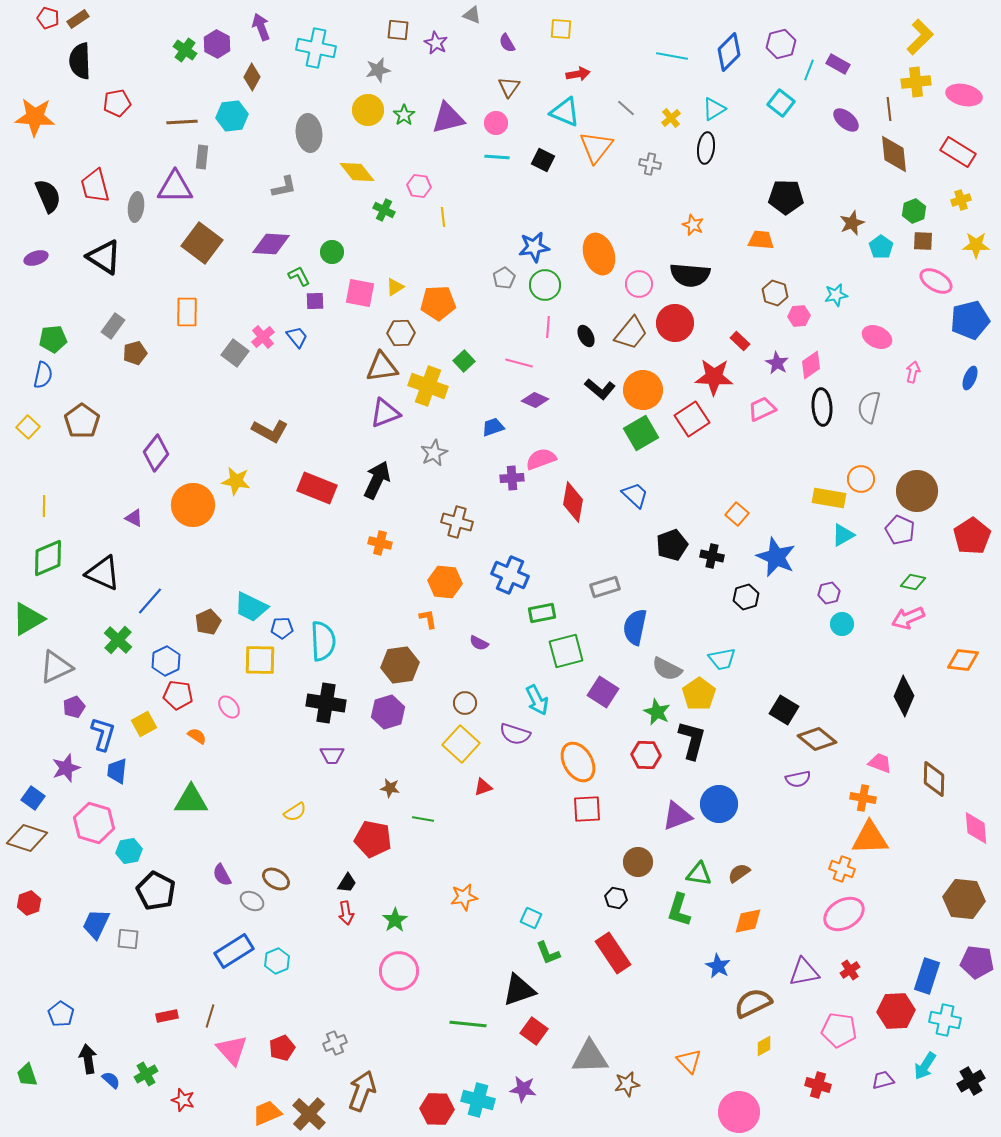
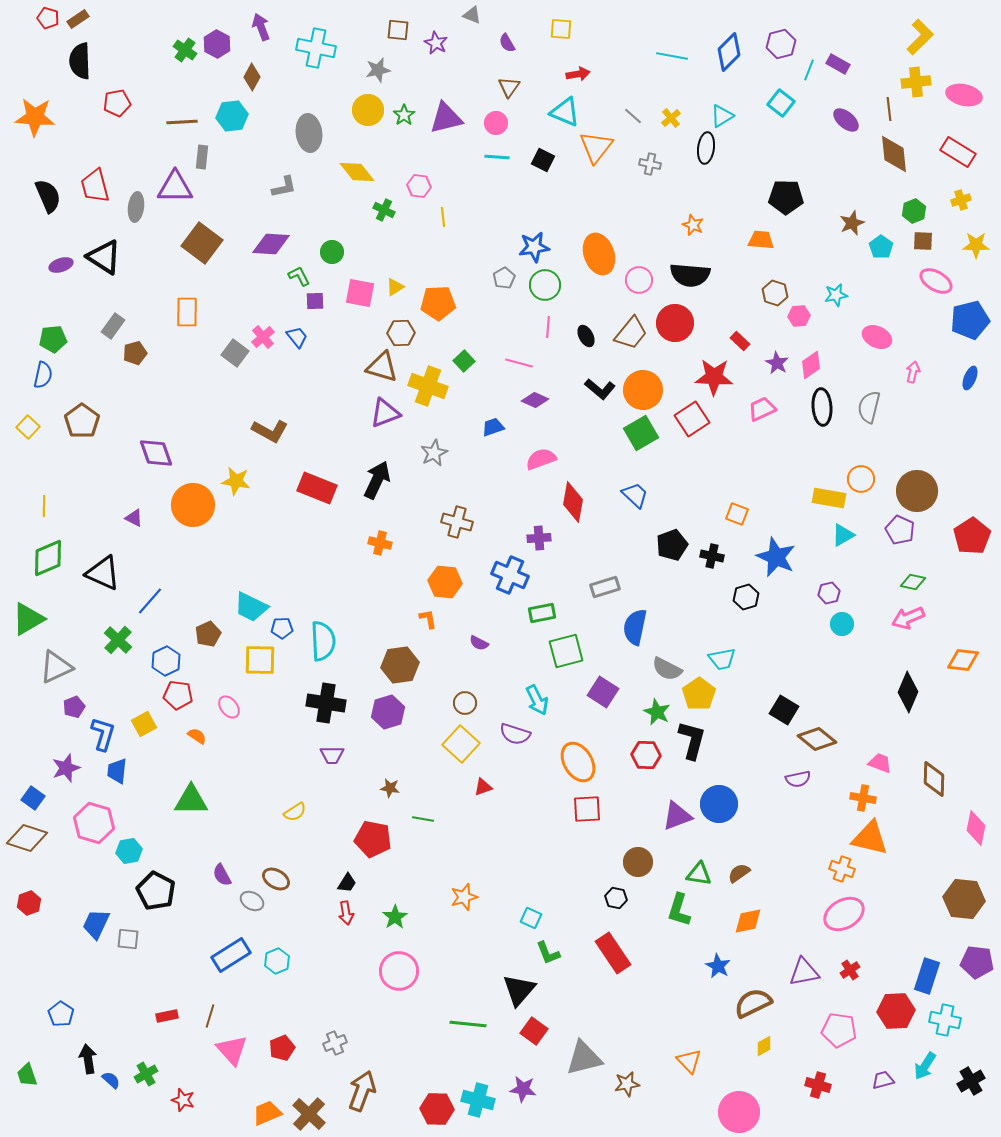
gray line at (626, 108): moved 7 px right, 8 px down
cyan triangle at (714, 109): moved 8 px right, 7 px down
purple triangle at (448, 118): moved 2 px left
purple ellipse at (36, 258): moved 25 px right, 7 px down
pink circle at (639, 284): moved 4 px up
brown triangle at (382, 367): rotated 24 degrees clockwise
purple diamond at (156, 453): rotated 57 degrees counterclockwise
purple cross at (512, 478): moved 27 px right, 60 px down
orange square at (737, 514): rotated 20 degrees counterclockwise
brown pentagon at (208, 622): moved 12 px down
black diamond at (904, 696): moved 4 px right, 4 px up
pink diamond at (976, 828): rotated 16 degrees clockwise
orange triangle at (870, 838): rotated 15 degrees clockwise
orange star at (464, 897): rotated 8 degrees counterclockwise
green star at (395, 920): moved 3 px up
blue rectangle at (234, 951): moved 3 px left, 4 px down
black triangle at (519, 990): rotated 30 degrees counterclockwise
gray triangle at (590, 1057): moved 6 px left, 1 px down; rotated 12 degrees counterclockwise
